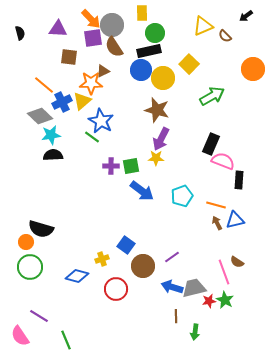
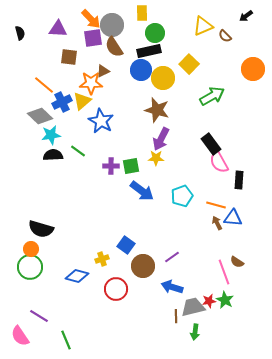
green line at (92, 137): moved 14 px left, 14 px down
black rectangle at (211, 144): rotated 60 degrees counterclockwise
pink semicircle at (223, 161): moved 4 px left, 1 px down; rotated 140 degrees counterclockwise
blue triangle at (235, 220): moved 2 px left, 2 px up; rotated 18 degrees clockwise
orange circle at (26, 242): moved 5 px right, 7 px down
gray trapezoid at (194, 288): moved 1 px left, 19 px down
